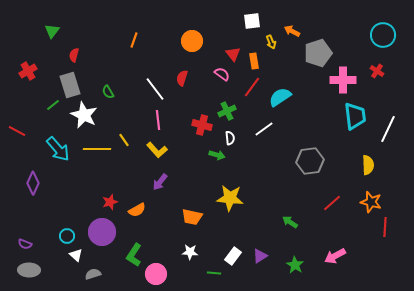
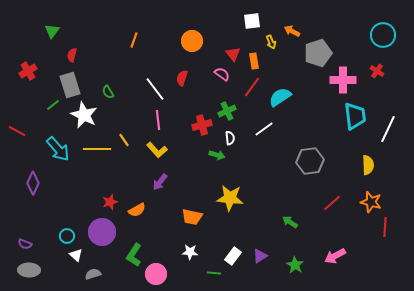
red semicircle at (74, 55): moved 2 px left
red cross at (202, 125): rotated 30 degrees counterclockwise
